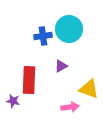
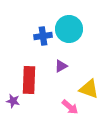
pink arrow: rotated 48 degrees clockwise
